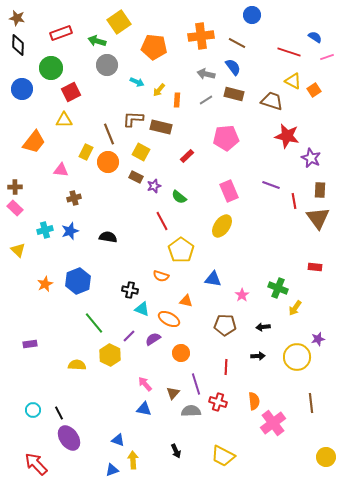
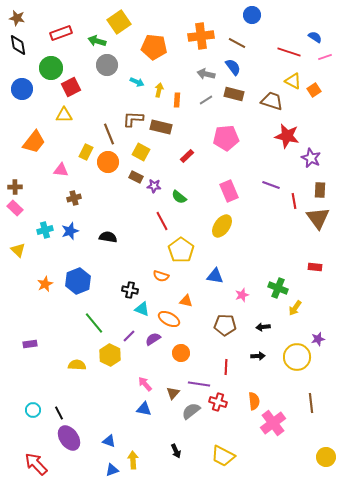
black diamond at (18, 45): rotated 10 degrees counterclockwise
pink line at (327, 57): moved 2 px left
yellow arrow at (159, 90): rotated 152 degrees clockwise
red square at (71, 92): moved 5 px up
yellow triangle at (64, 120): moved 5 px up
purple star at (154, 186): rotated 24 degrees clockwise
blue triangle at (213, 279): moved 2 px right, 3 px up
pink star at (242, 295): rotated 16 degrees clockwise
purple line at (196, 384): moved 3 px right; rotated 65 degrees counterclockwise
gray semicircle at (191, 411): rotated 36 degrees counterclockwise
blue triangle at (118, 440): moved 9 px left, 1 px down
